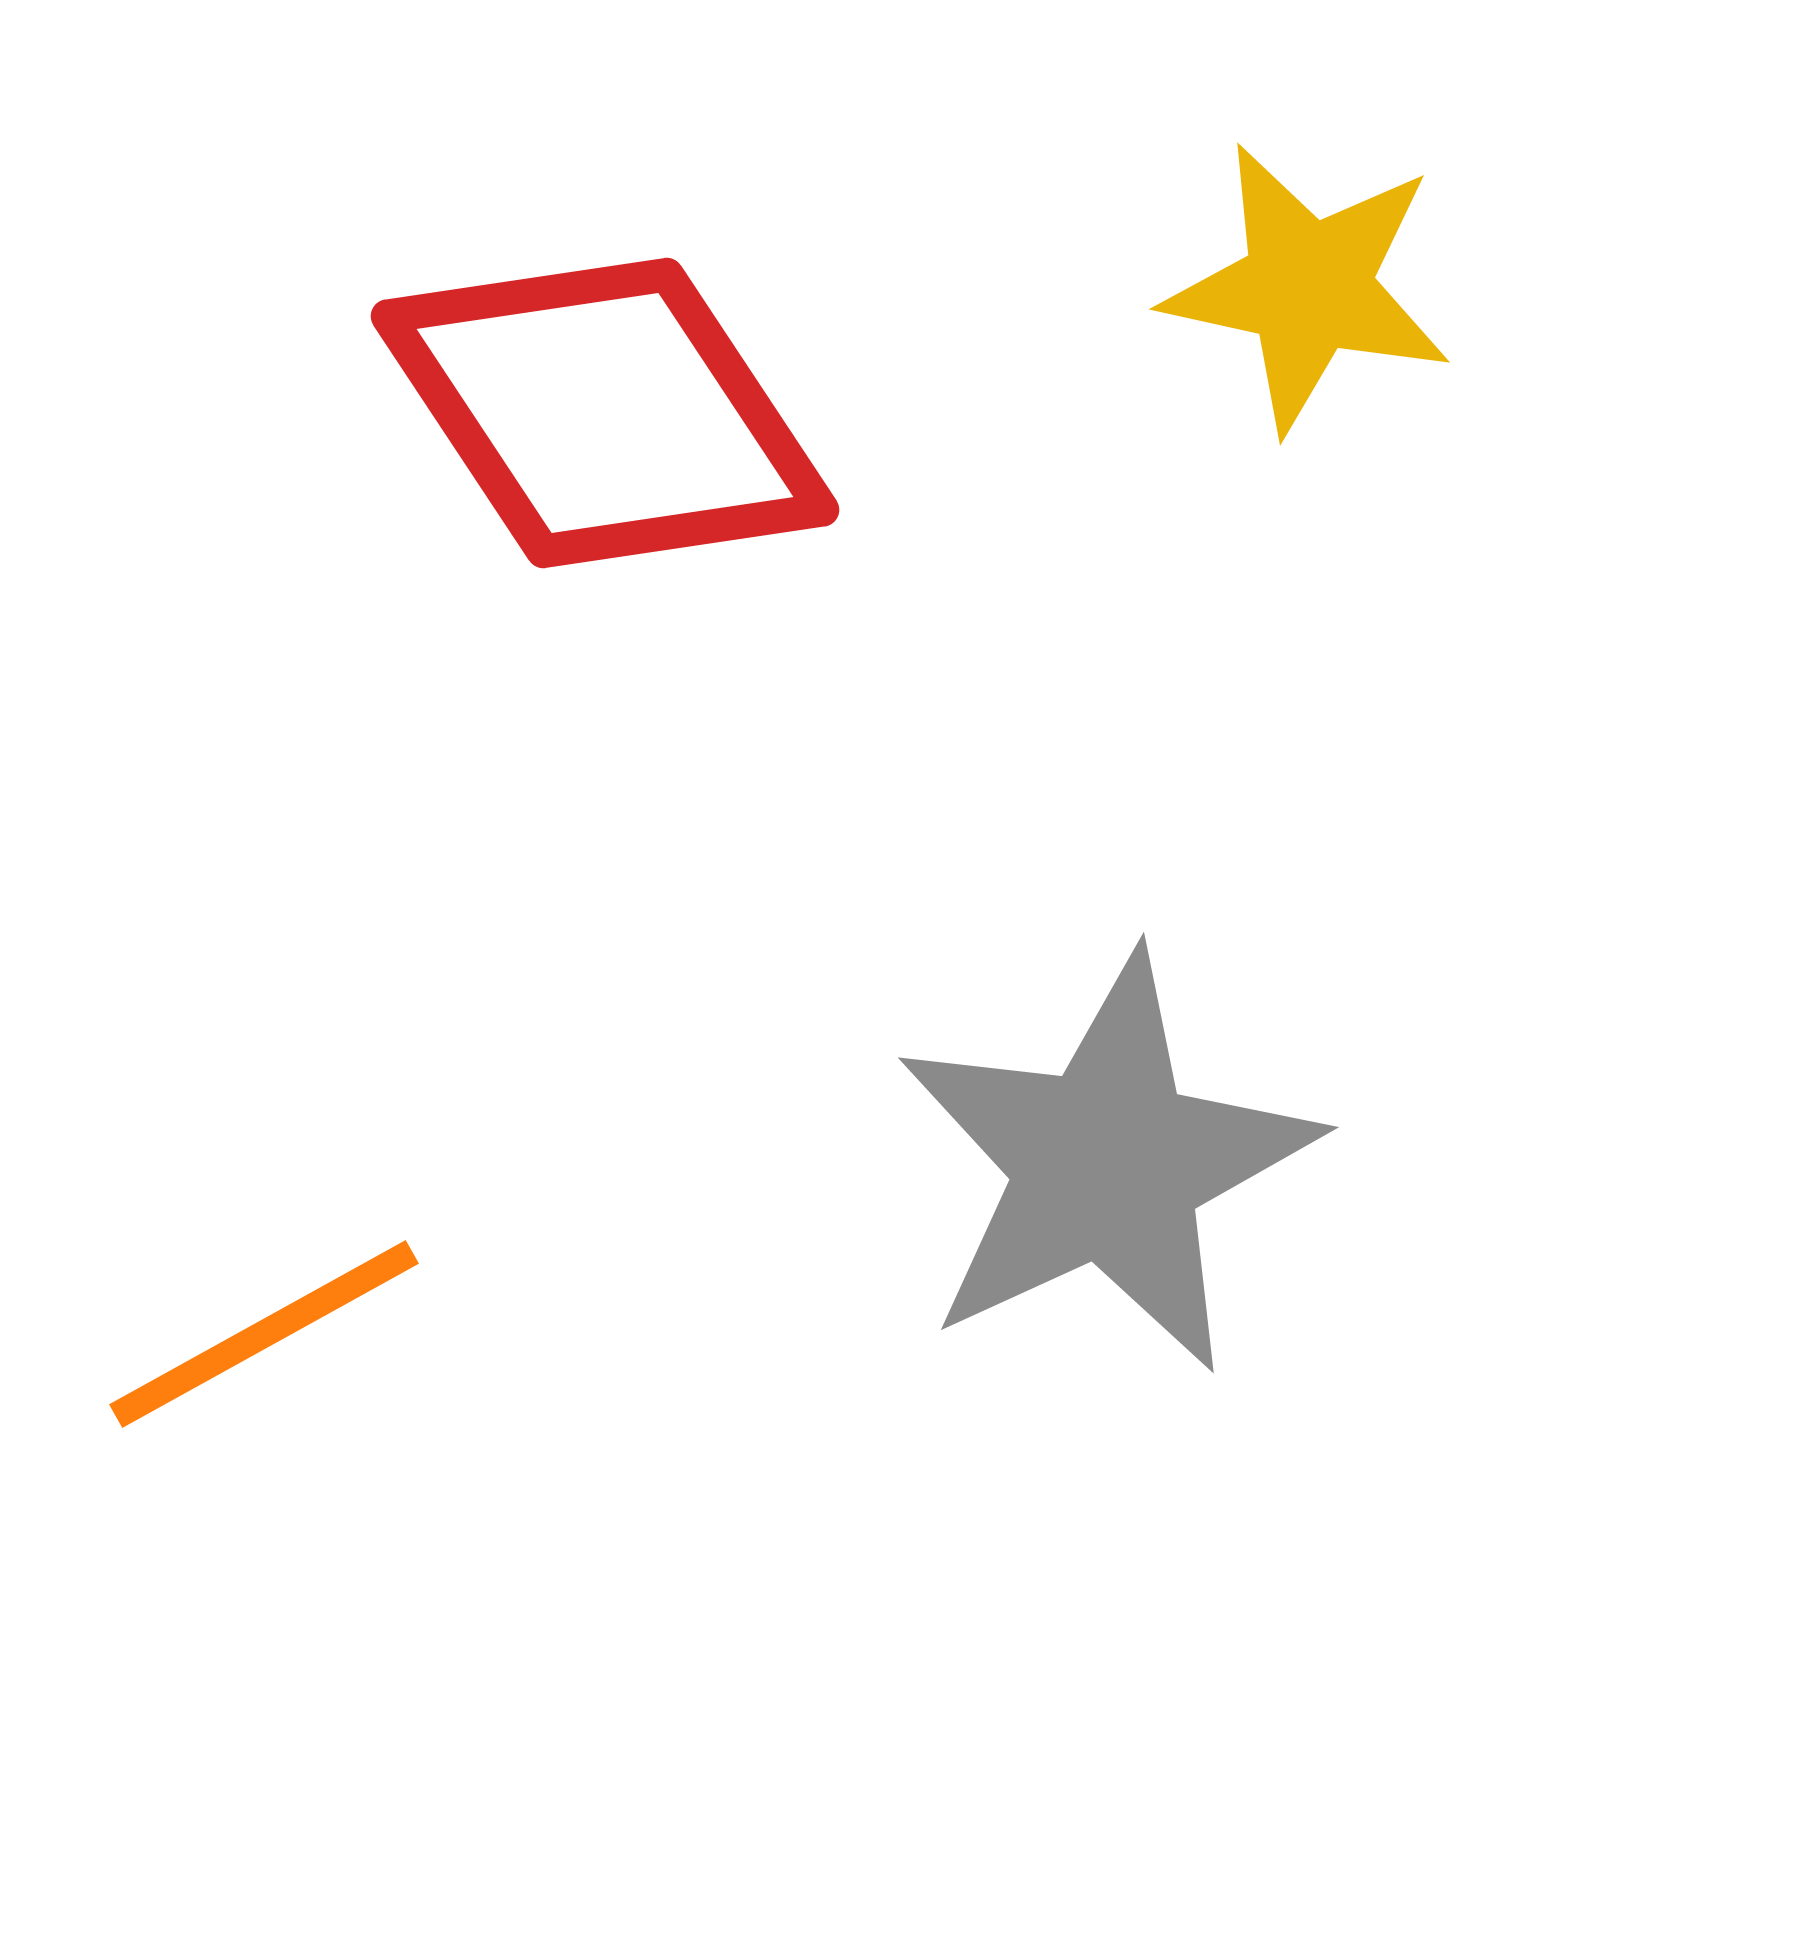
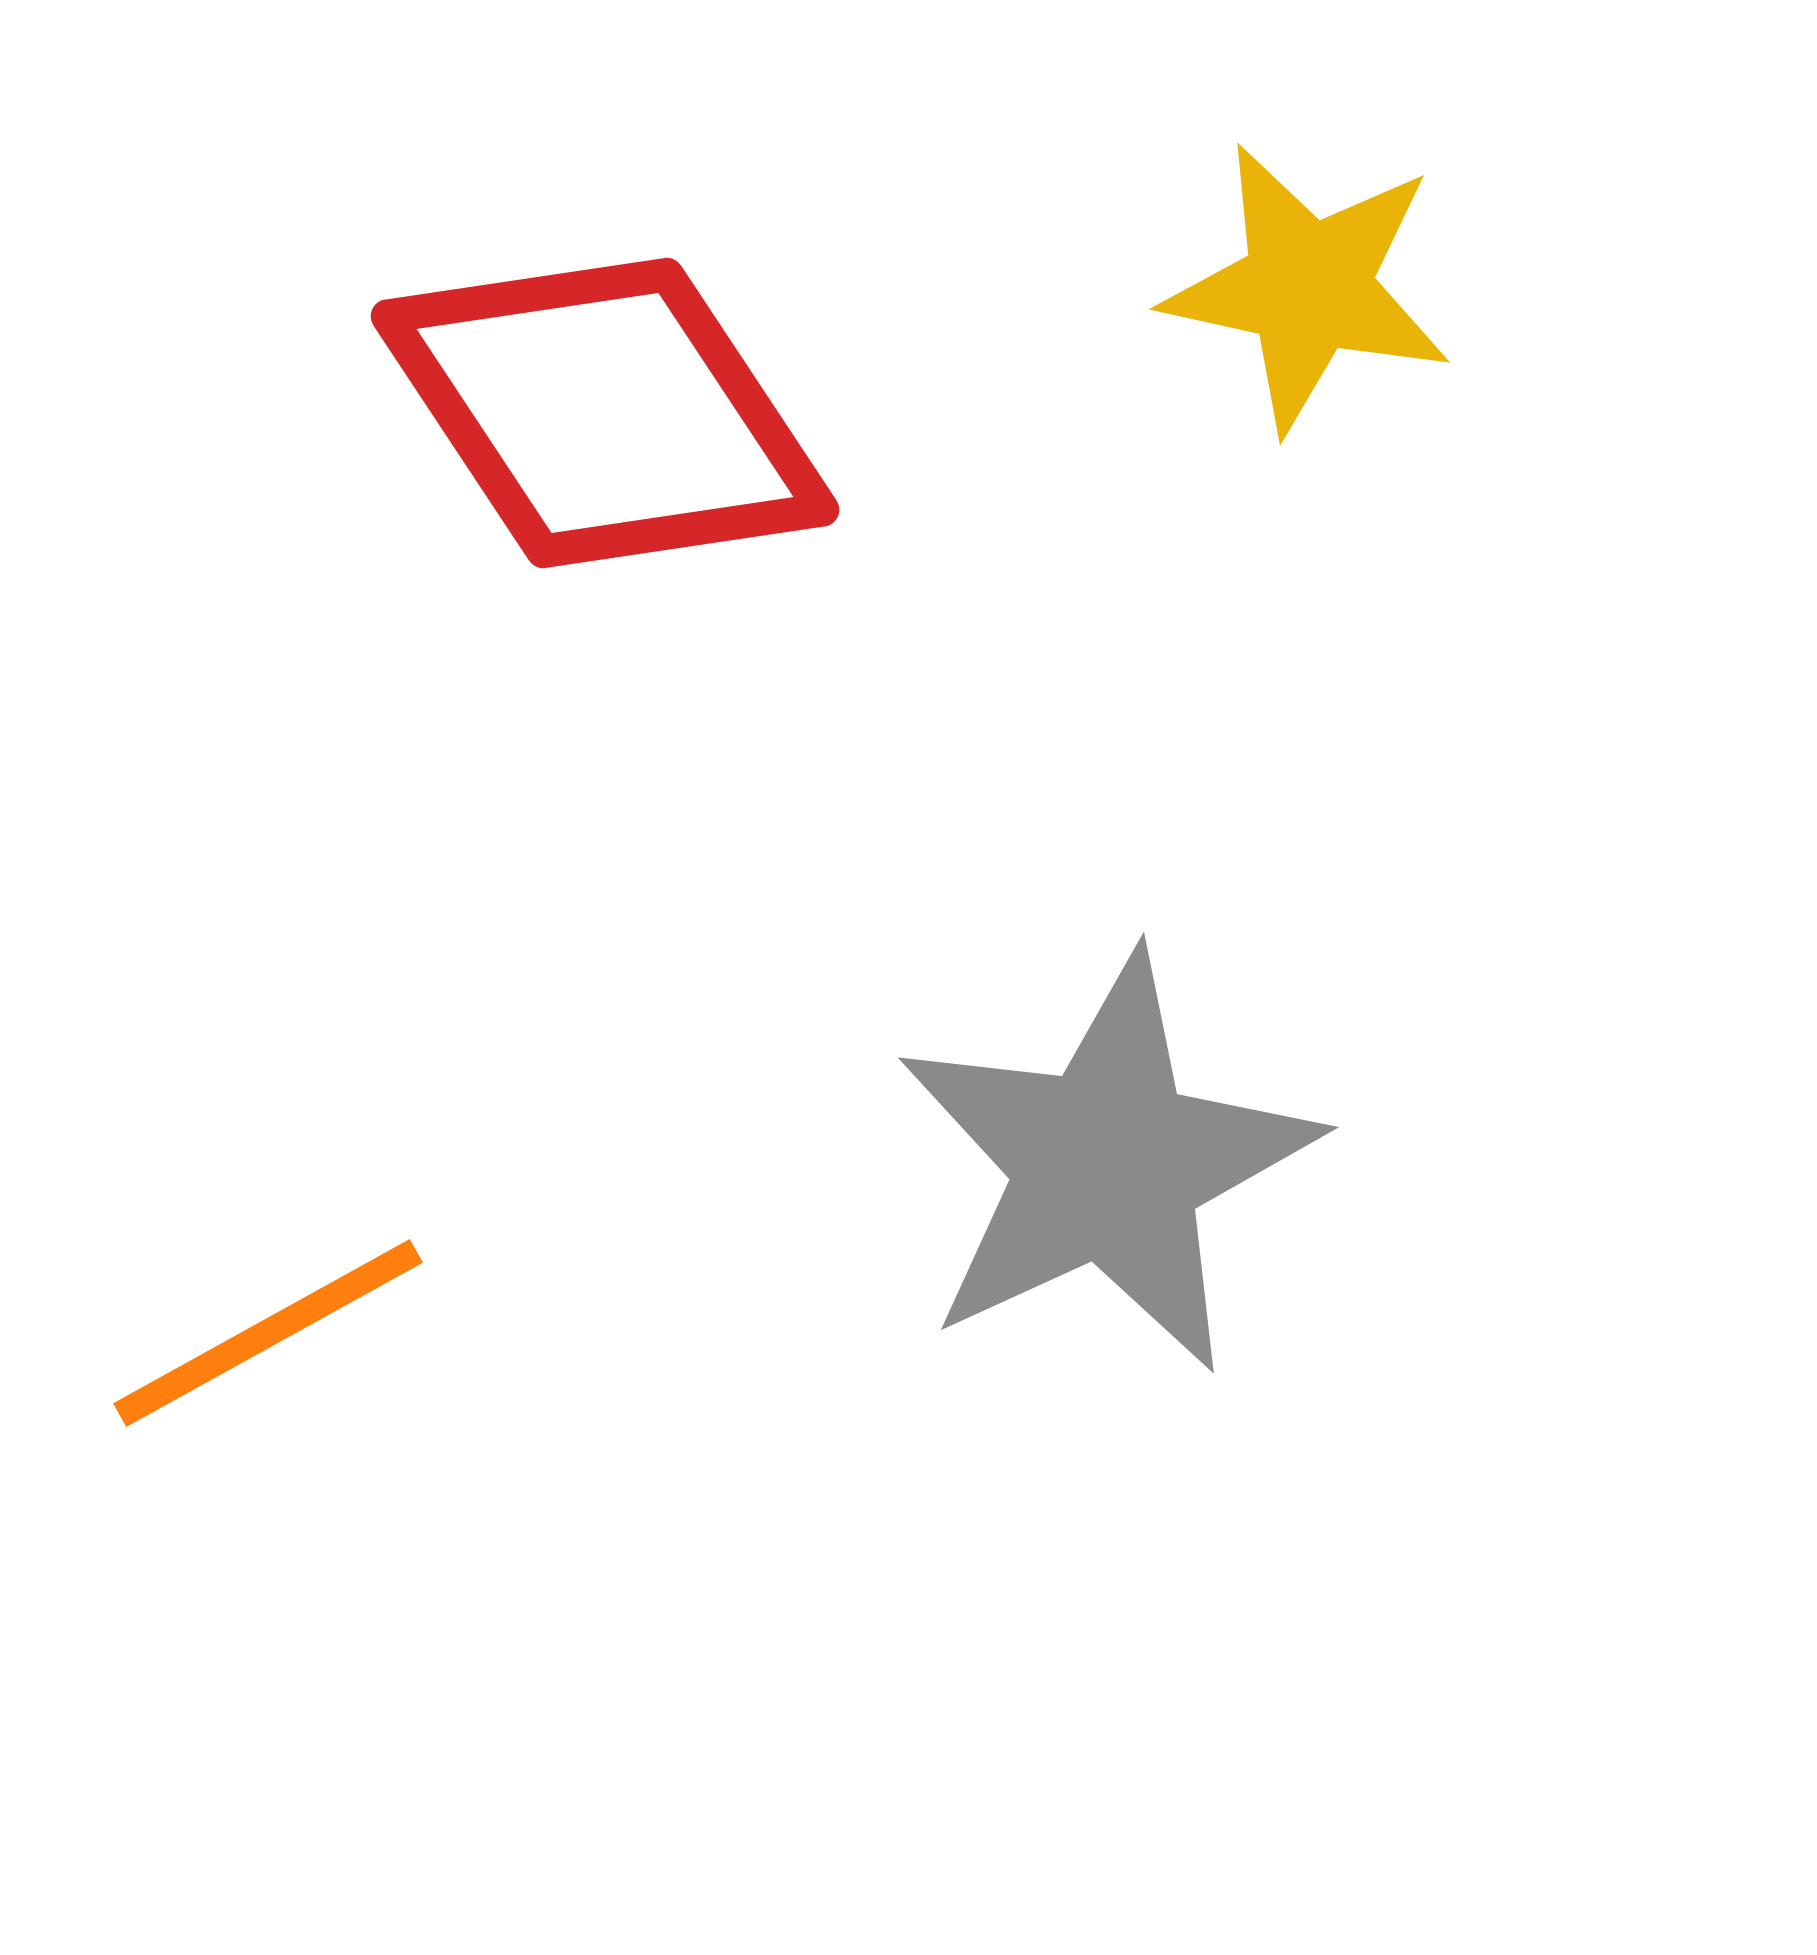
orange line: moved 4 px right, 1 px up
